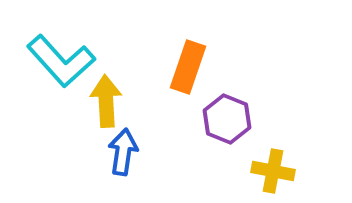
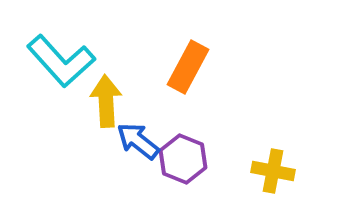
orange rectangle: rotated 9 degrees clockwise
purple hexagon: moved 44 px left, 40 px down
blue arrow: moved 15 px right, 11 px up; rotated 60 degrees counterclockwise
